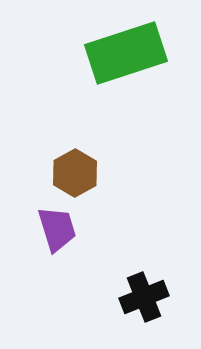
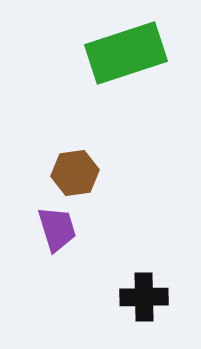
brown hexagon: rotated 21 degrees clockwise
black cross: rotated 21 degrees clockwise
